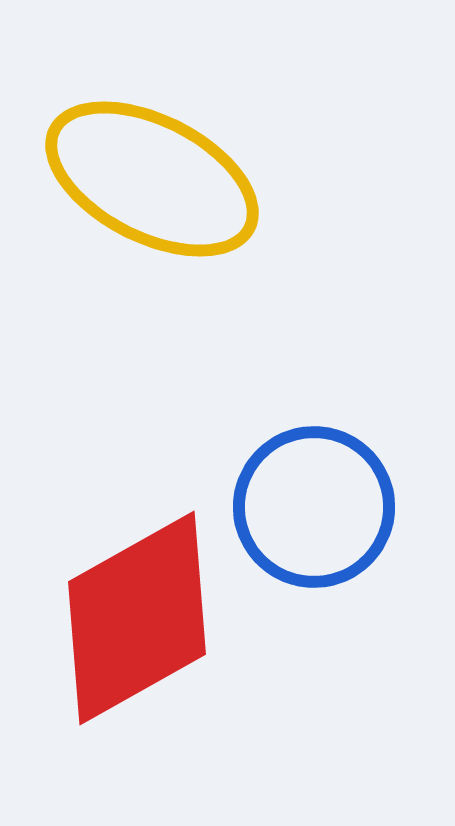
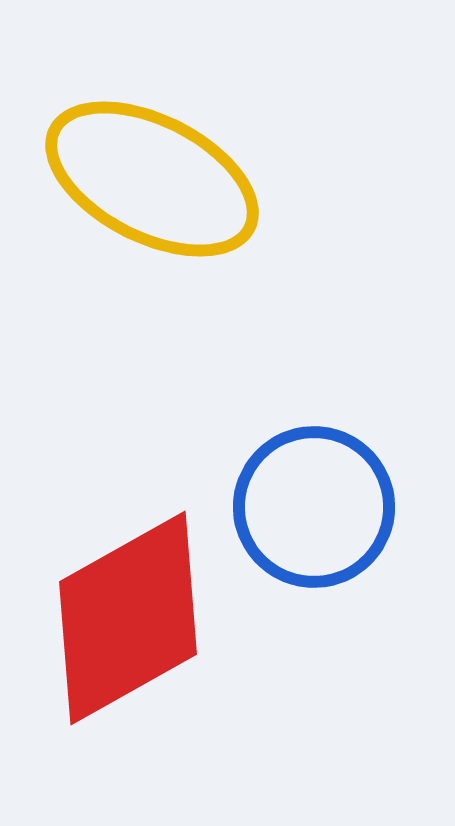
red diamond: moved 9 px left
